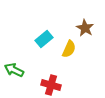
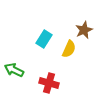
brown star: moved 1 px left, 2 px down; rotated 18 degrees clockwise
cyan rectangle: rotated 18 degrees counterclockwise
red cross: moved 2 px left, 2 px up
